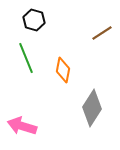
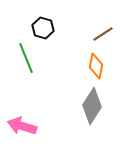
black hexagon: moved 9 px right, 8 px down
brown line: moved 1 px right, 1 px down
orange diamond: moved 33 px right, 4 px up
gray diamond: moved 2 px up
